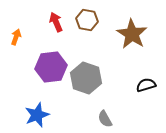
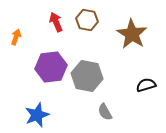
gray hexagon: moved 1 px right, 2 px up; rotated 8 degrees counterclockwise
gray semicircle: moved 7 px up
